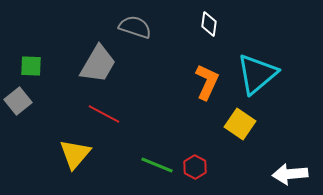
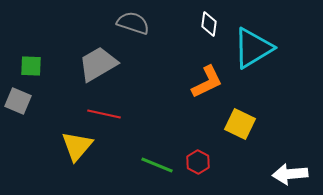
gray semicircle: moved 2 px left, 4 px up
gray trapezoid: rotated 150 degrees counterclockwise
cyan triangle: moved 4 px left, 26 px up; rotated 9 degrees clockwise
orange L-shape: rotated 39 degrees clockwise
gray square: rotated 28 degrees counterclockwise
red line: rotated 16 degrees counterclockwise
yellow square: rotated 8 degrees counterclockwise
yellow triangle: moved 2 px right, 8 px up
red hexagon: moved 3 px right, 5 px up
